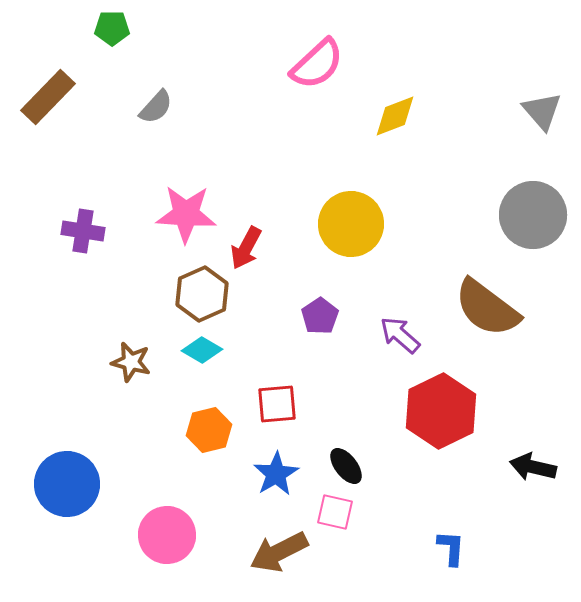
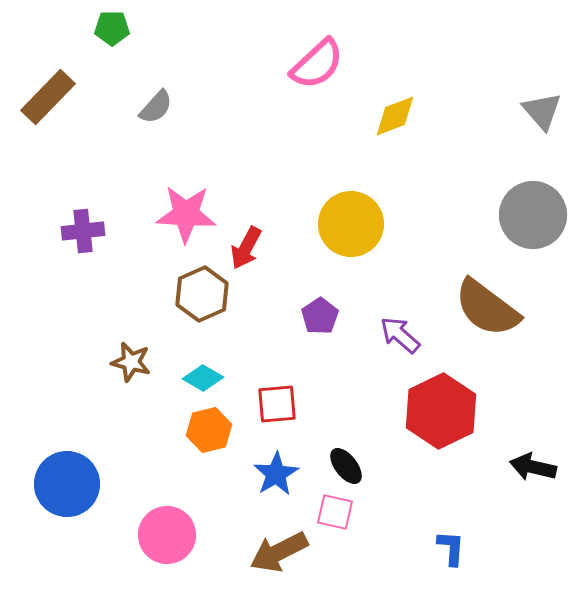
purple cross: rotated 15 degrees counterclockwise
cyan diamond: moved 1 px right, 28 px down
